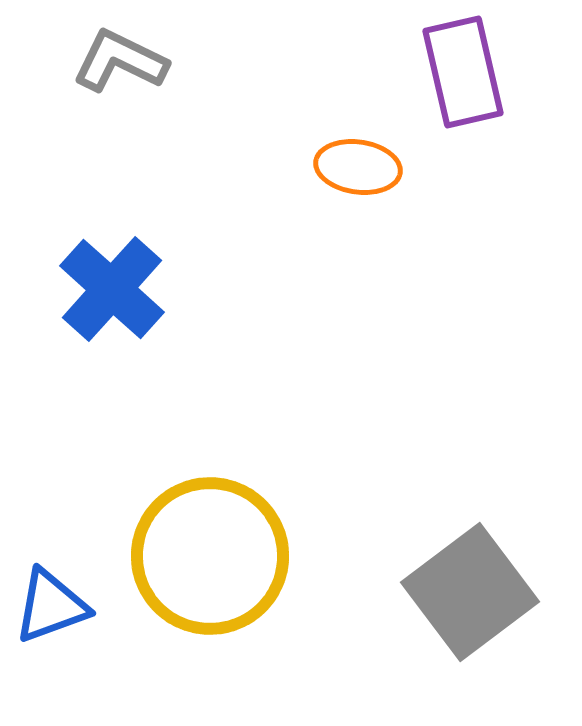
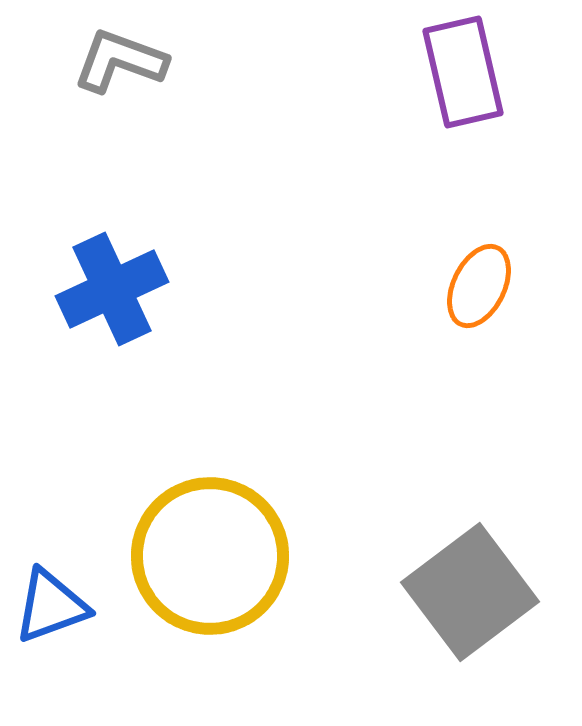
gray L-shape: rotated 6 degrees counterclockwise
orange ellipse: moved 121 px right, 119 px down; rotated 72 degrees counterclockwise
blue cross: rotated 23 degrees clockwise
